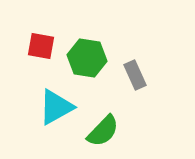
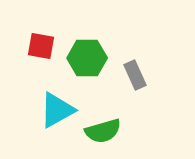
green hexagon: rotated 9 degrees counterclockwise
cyan triangle: moved 1 px right, 3 px down
green semicircle: rotated 30 degrees clockwise
